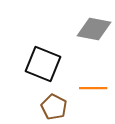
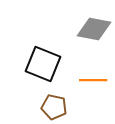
orange line: moved 8 px up
brown pentagon: rotated 15 degrees counterclockwise
